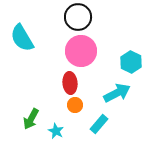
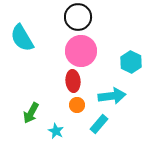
red ellipse: moved 3 px right, 2 px up
cyan arrow: moved 5 px left, 3 px down; rotated 20 degrees clockwise
orange circle: moved 2 px right
green arrow: moved 6 px up
